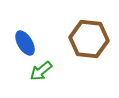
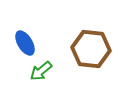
brown hexagon: moved 2 px right, 10 px down
